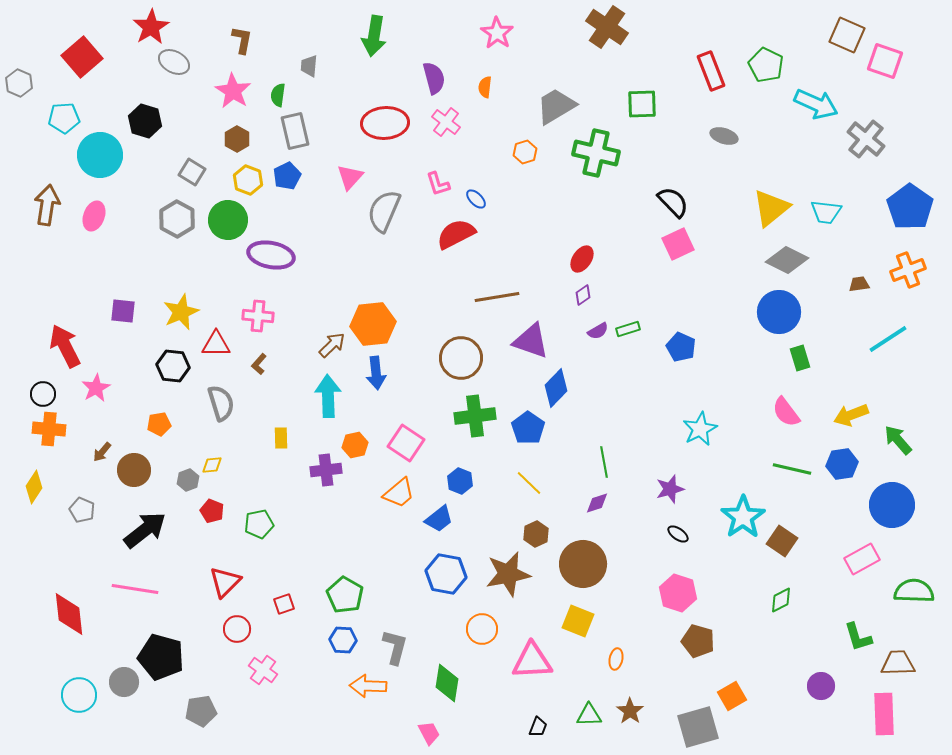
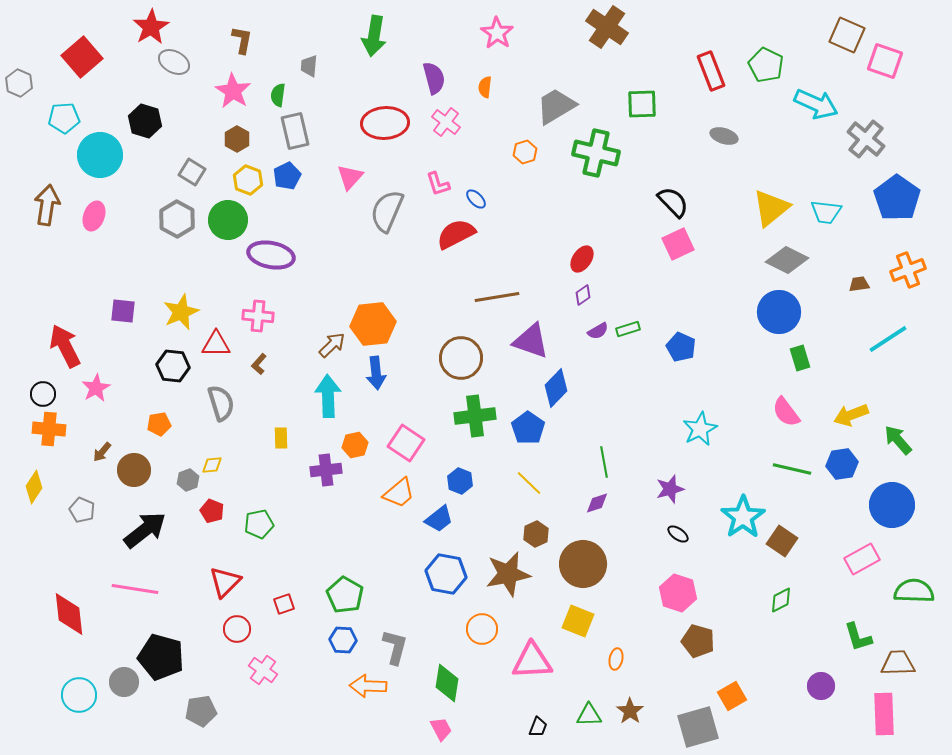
blue pentagon at (910, 207): moved 13 px left, 9 px up
gray semicircle at (384, 211): moved 3 px right
pink trapezoid at (429, 733): moved 12 px right, 4 px up
